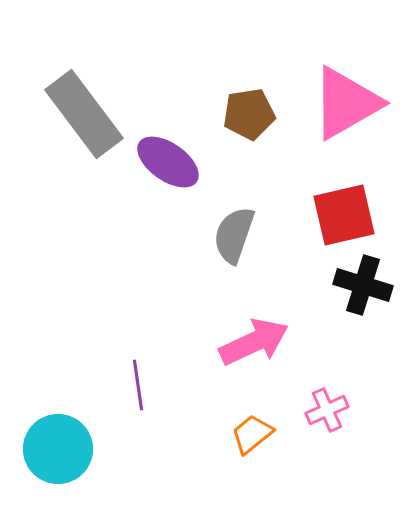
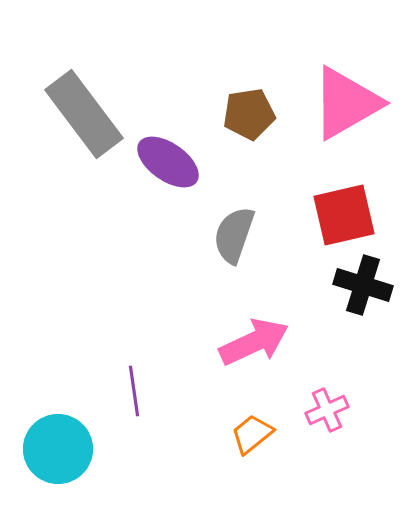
purple line: moved 4 px left, 6 px down
